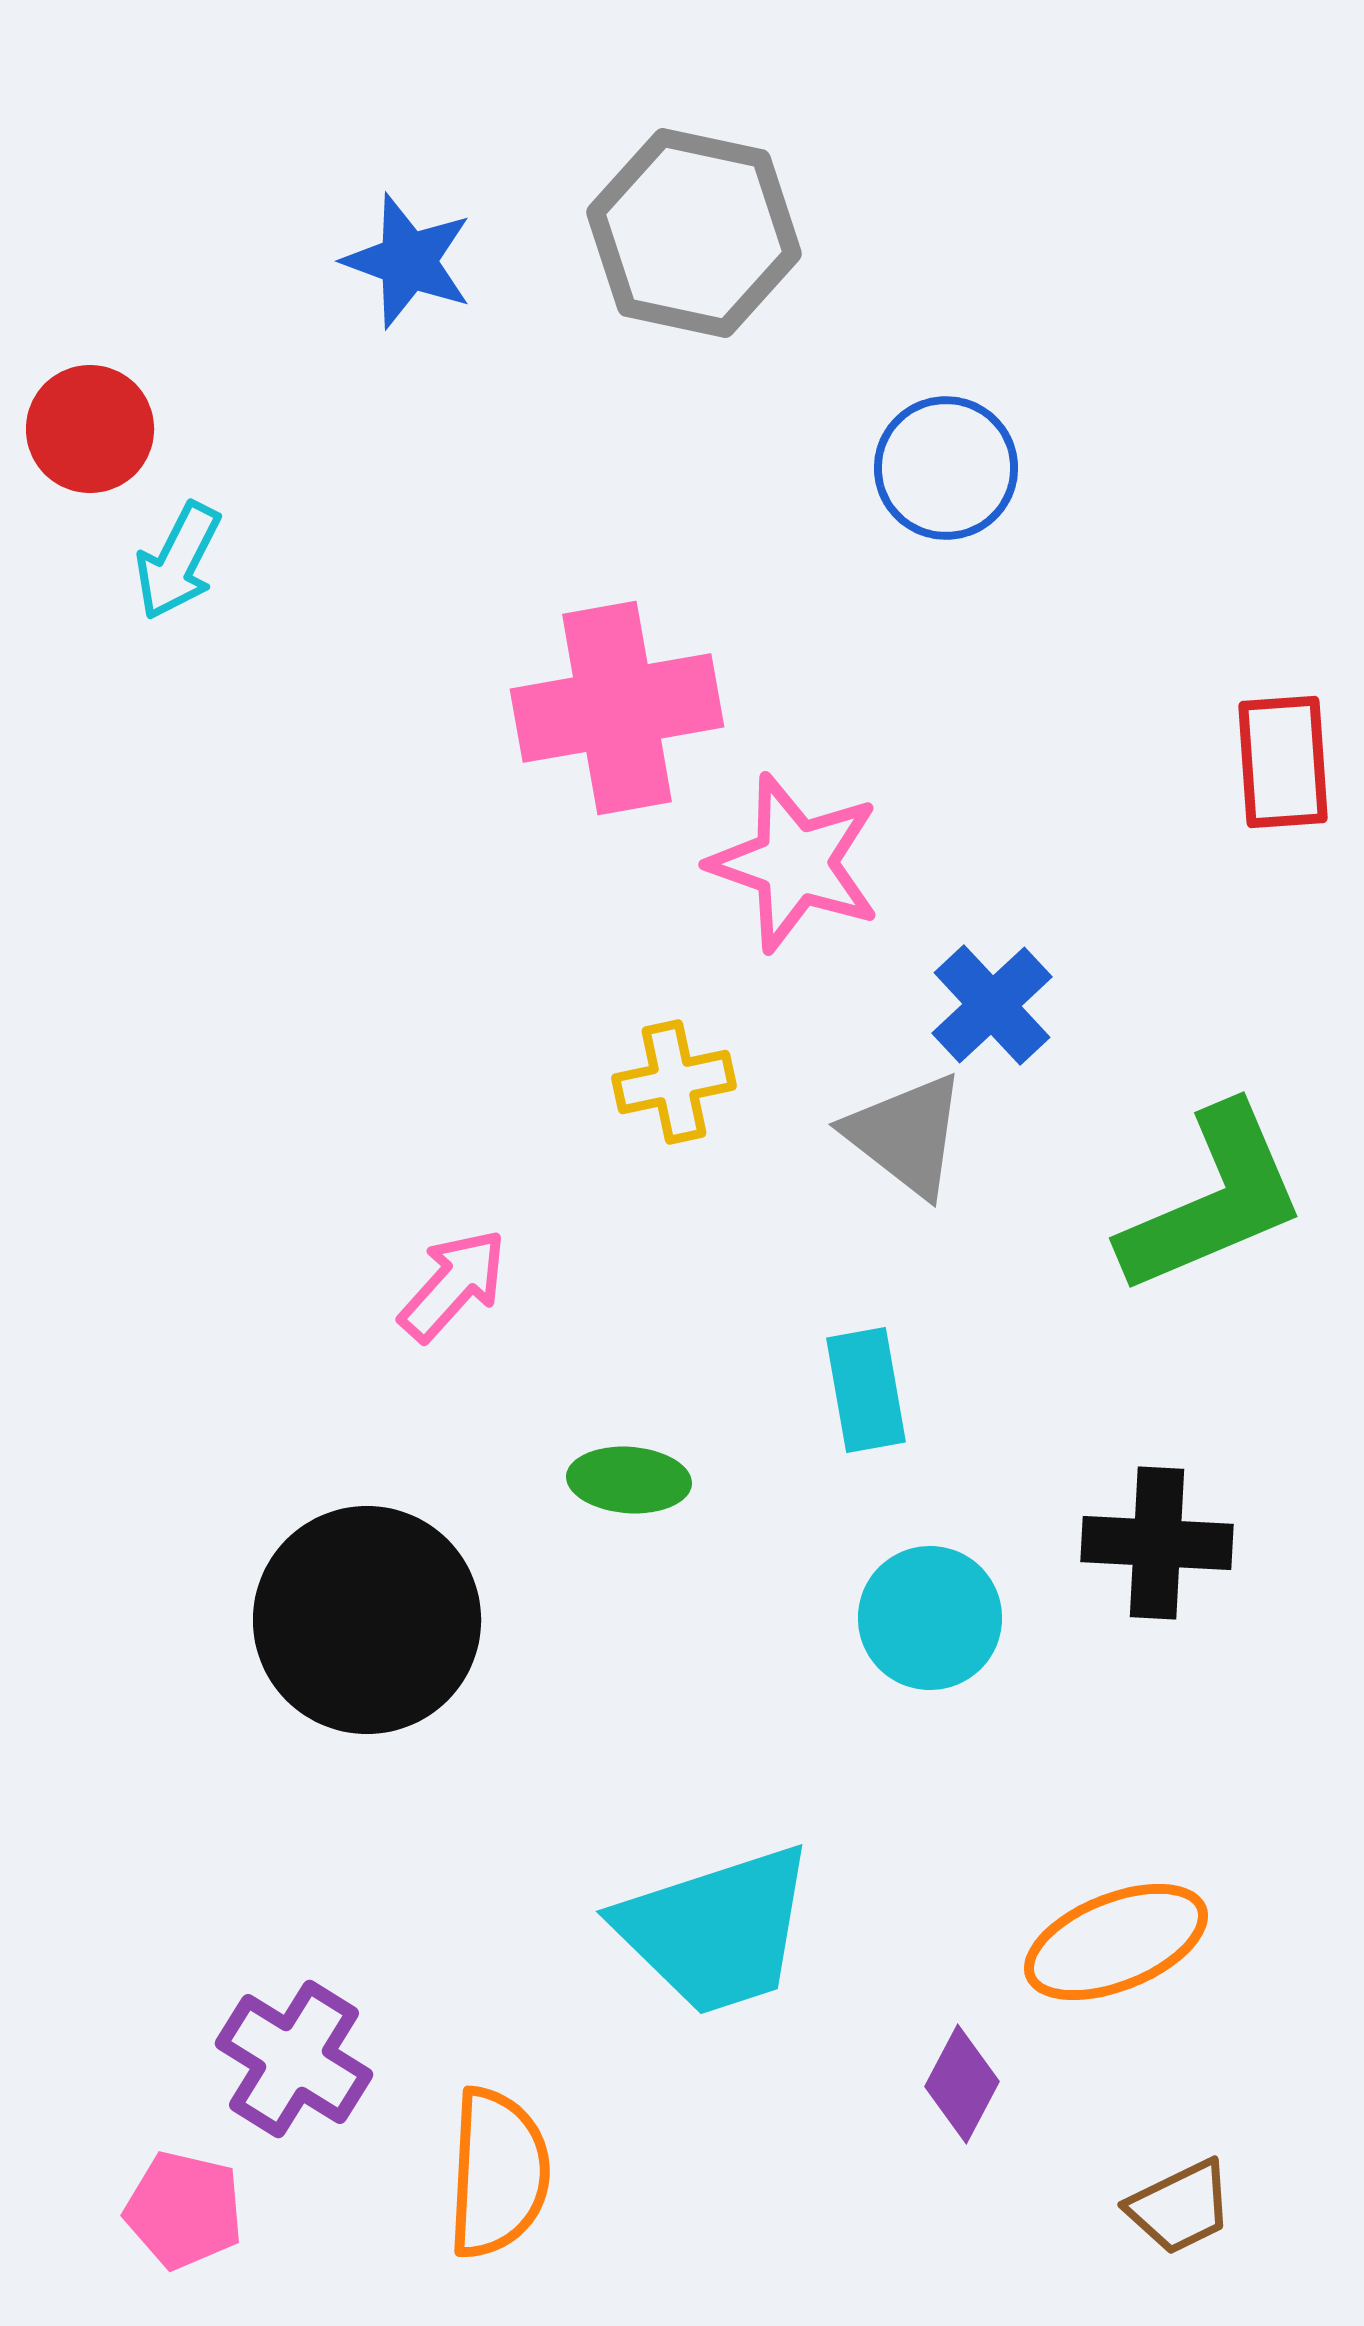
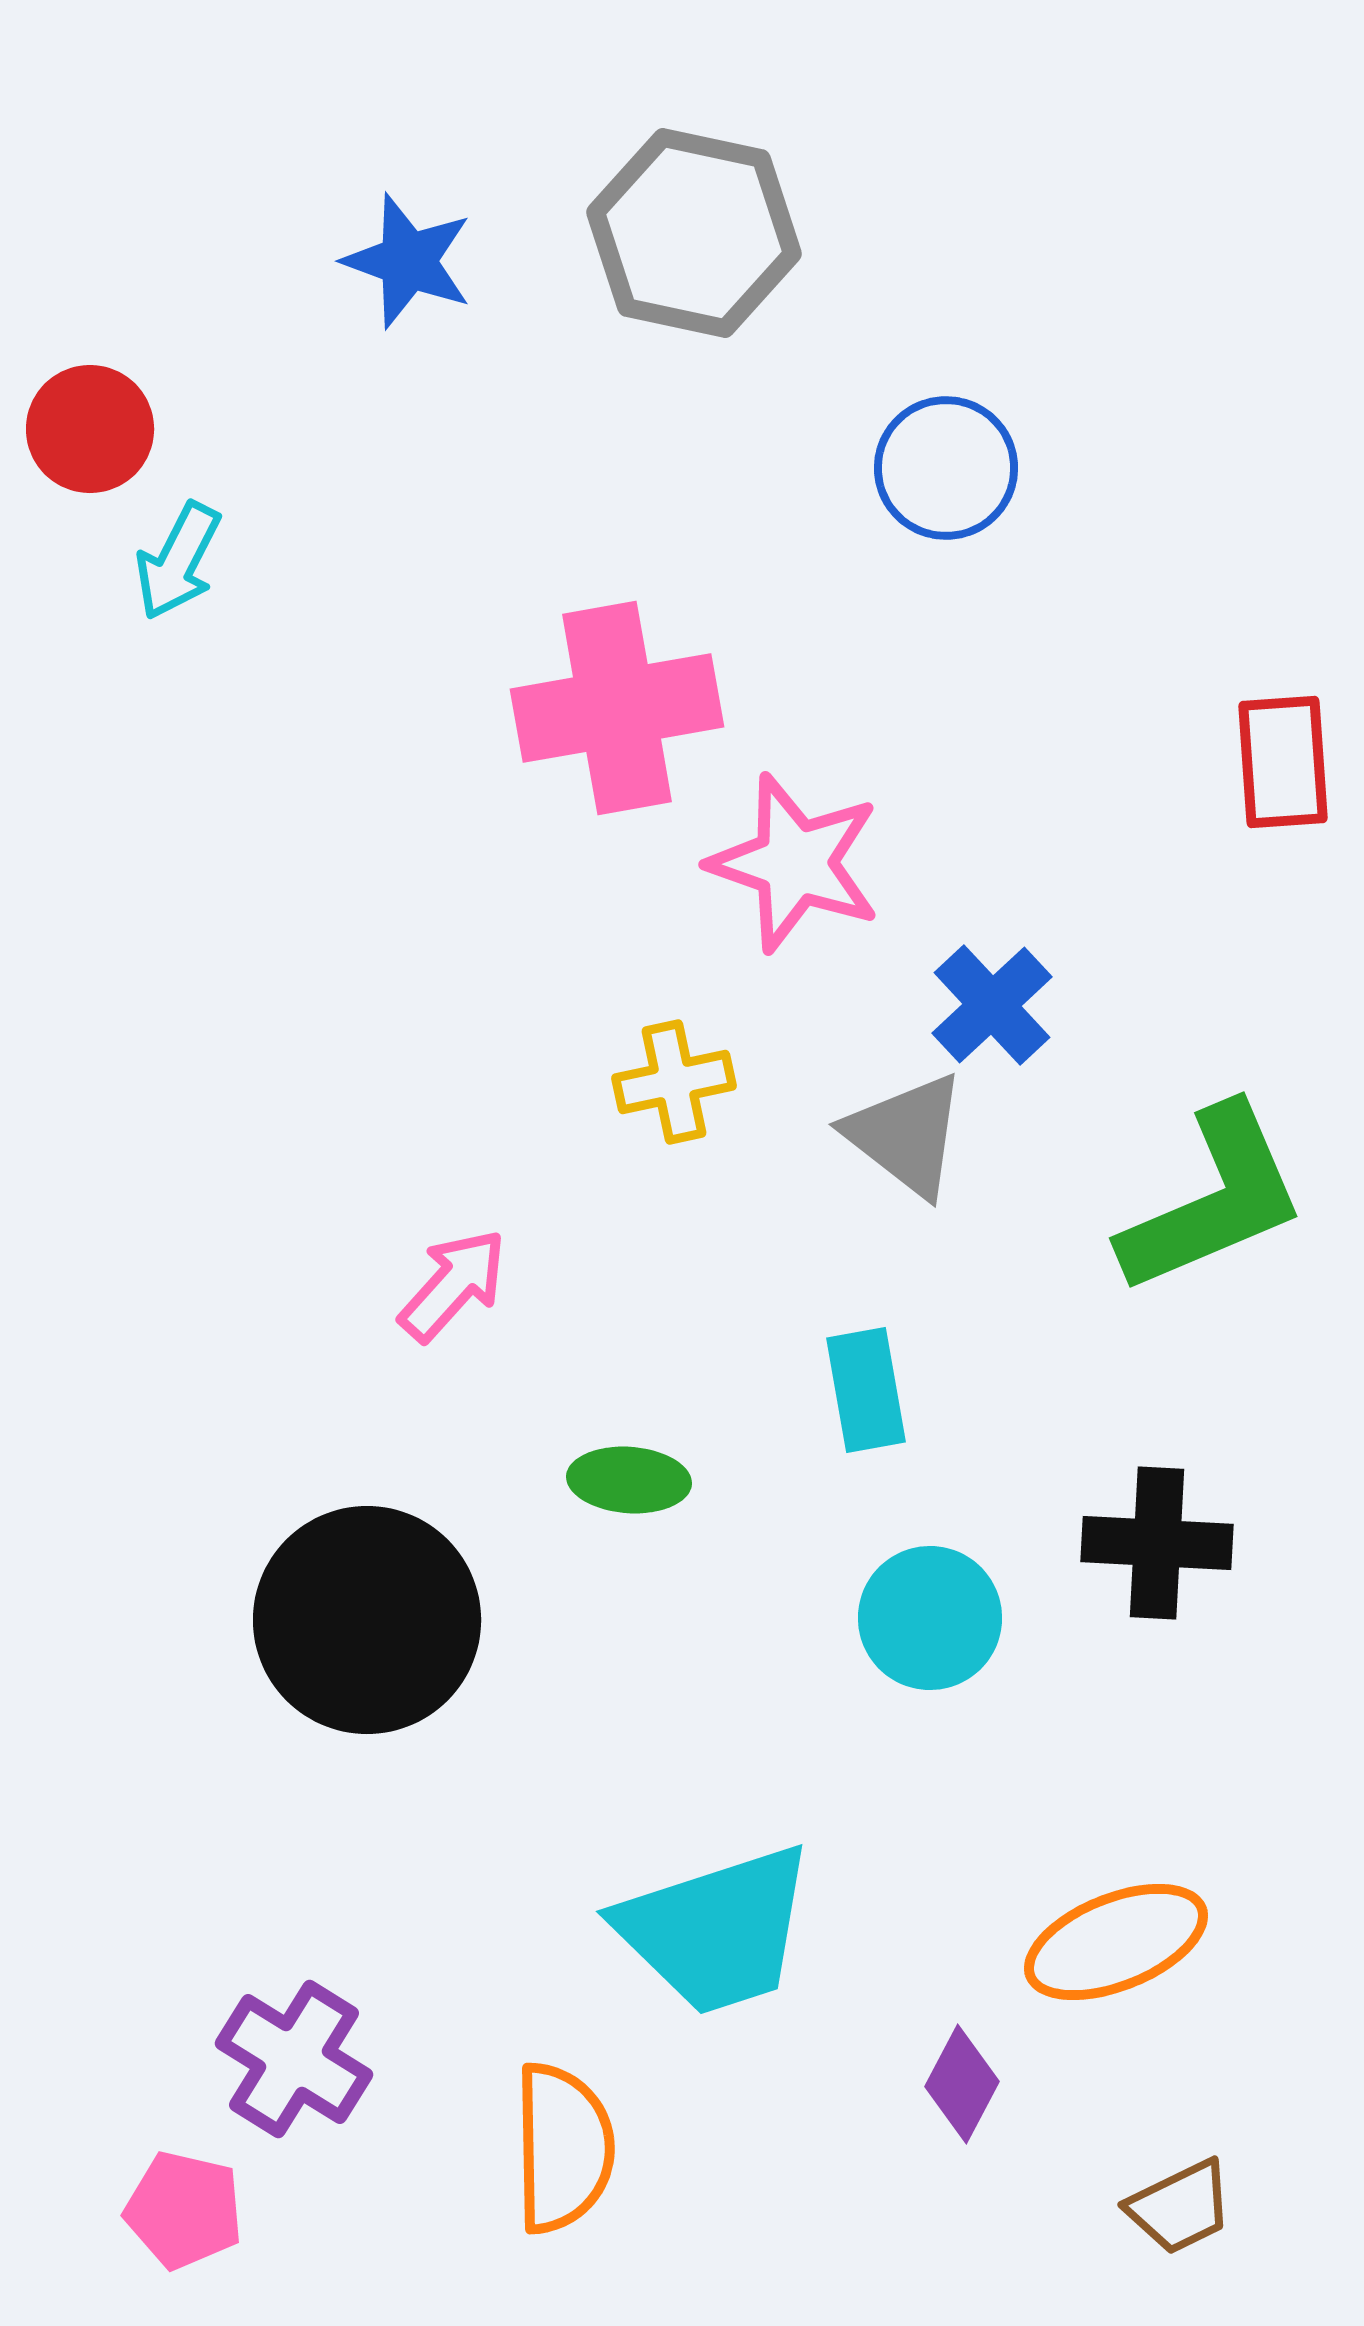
orange semicircle: moved 65 px right, 25 px up; rotated 4 degrees counterclockwise
